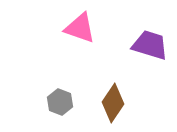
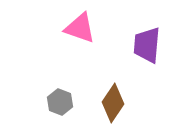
purple trapezoid: moved 3 px left; rotated 102 degrees counterclockwise
